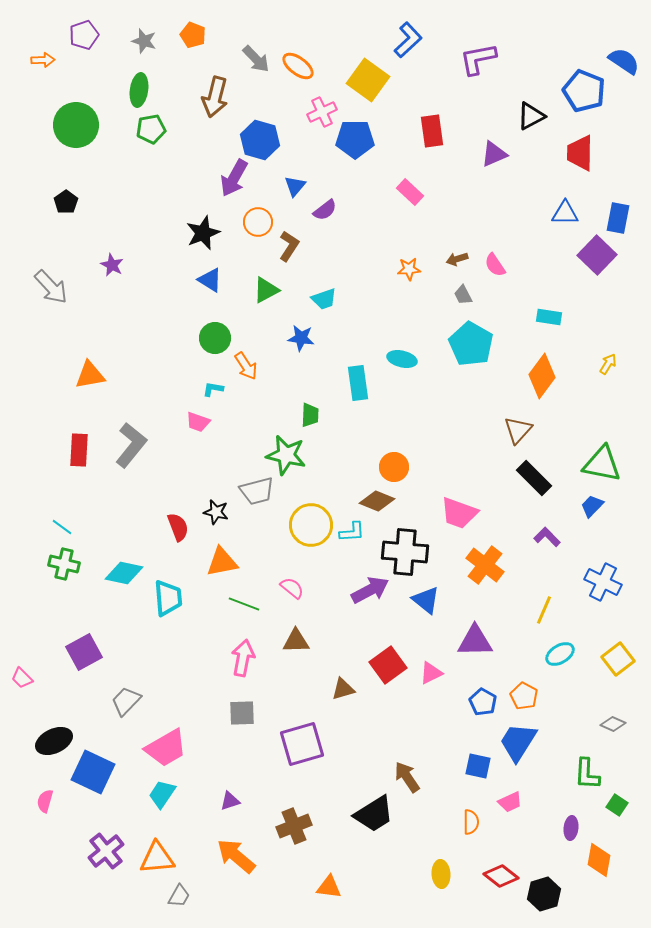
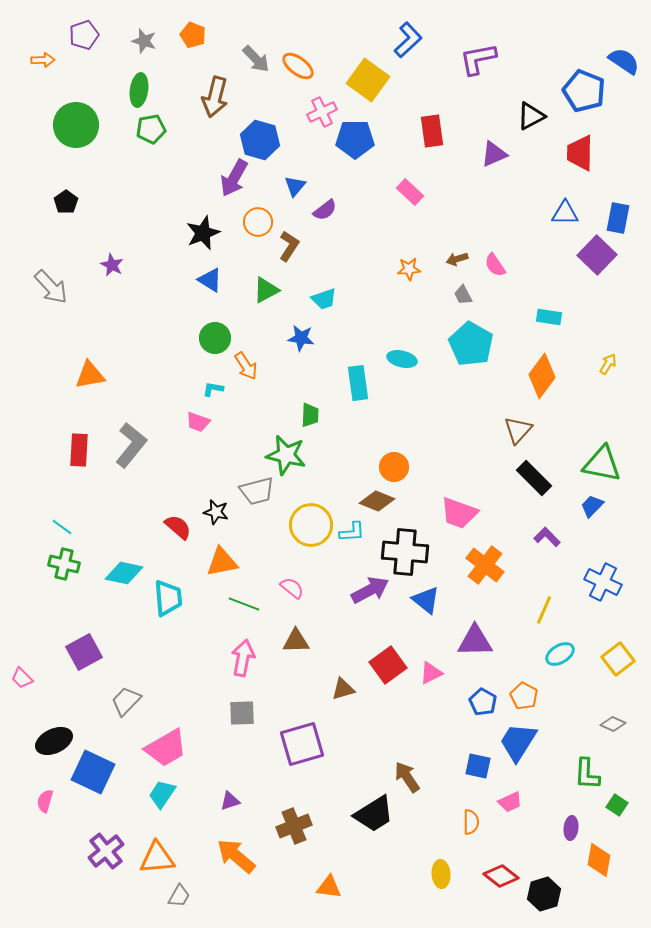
red semicircle at (178, 527): rotated 28 degrees counterclockwise
